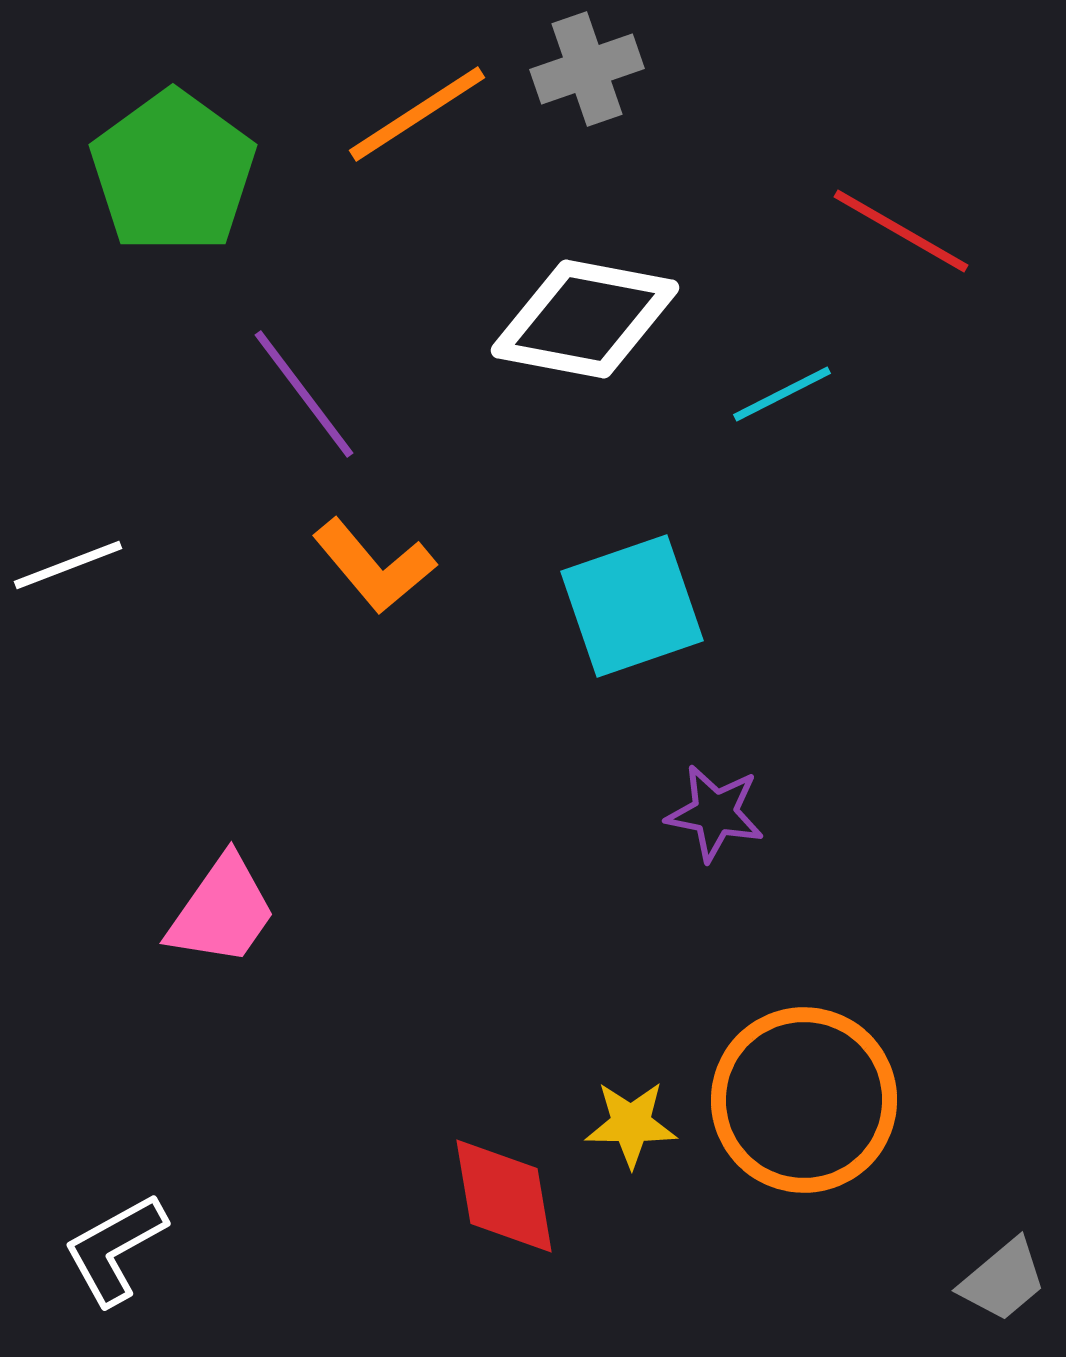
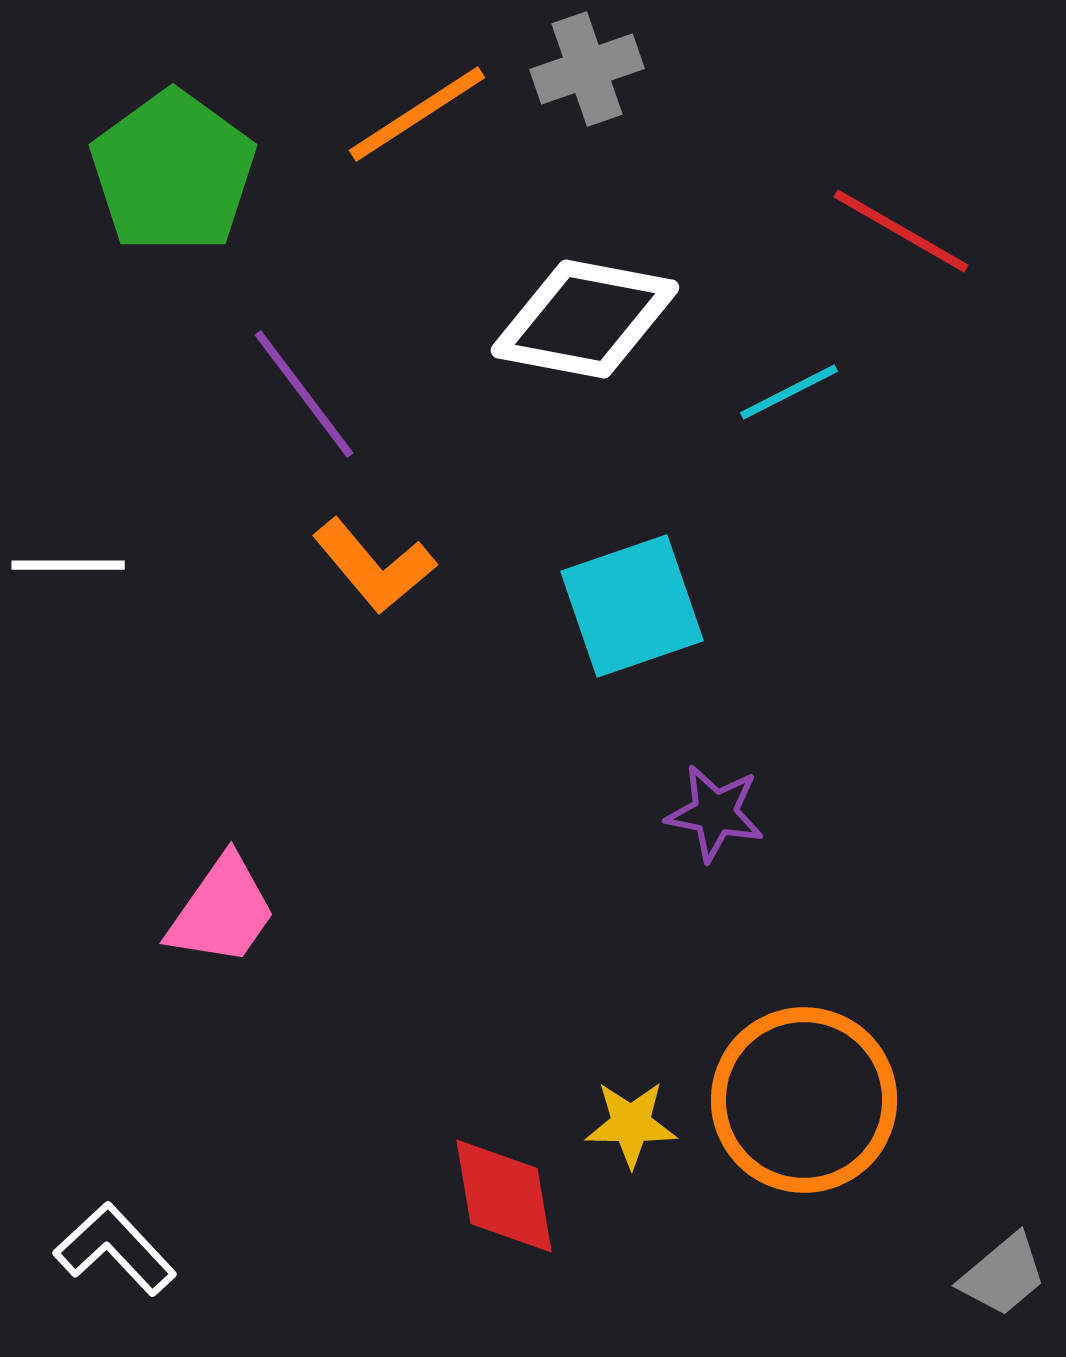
cyan line: moved 7 px right, 2 px up
white line: rotated 21 degrees clockwise
white L-shape: rotated 76 degrees clockwise
gray trapezoid: moved 5 px up
